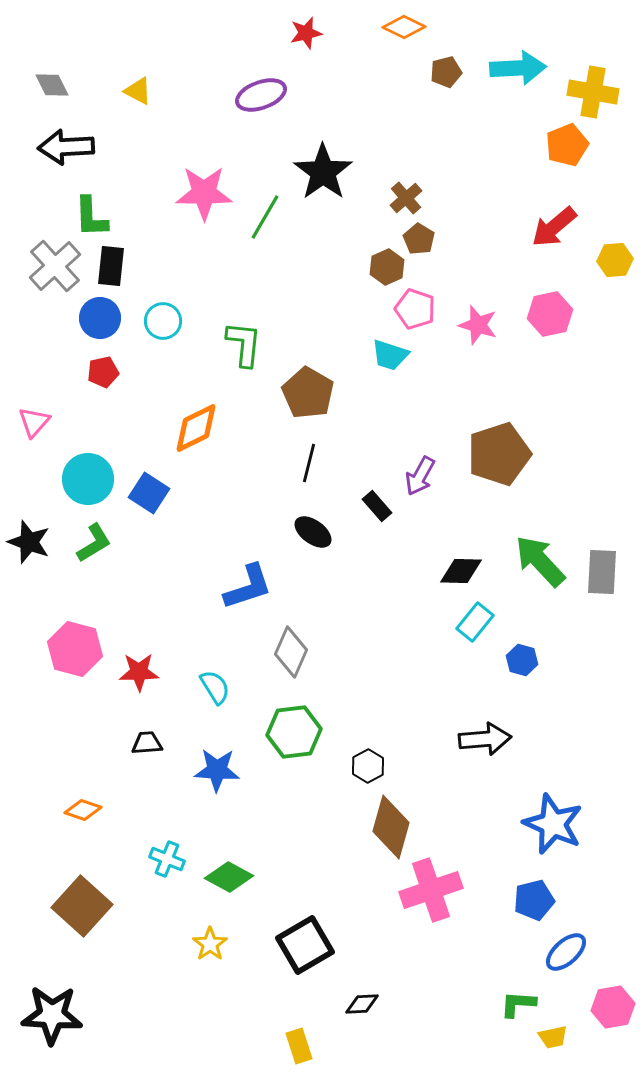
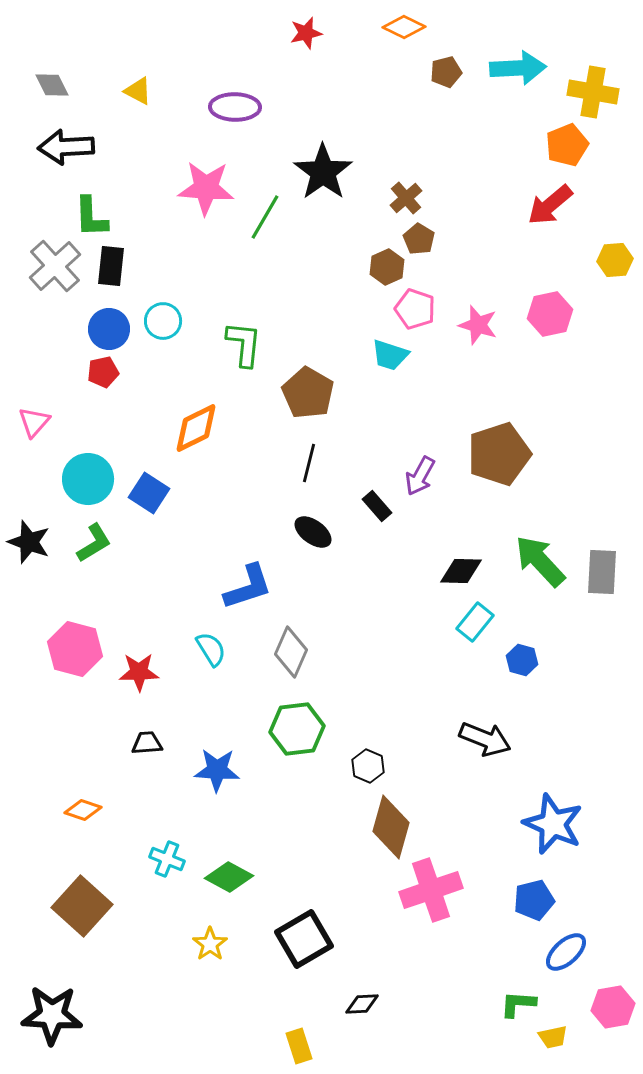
purple ellipse at (261, 95): moved 26 px left, 12 px down; rotated 21 degrees clockwise
pink star at (204, 193): moved 2 px right, 5 px up; rotated 4 degrees clockwise
red arrow at (554, 227): moved 4 px left, 22 px up
blue circle at (100, 318): moved 9 px right, 11 px down
cyan semicircle at (215, 687): moved 4 px left, 38 px up
green hexagon at (294, 732): moved 3 px right, 3 px up
black arrow at (485, 739): rotated 27 degrees clockwise
black hexagon at (368, 766): rotated 8 degrees counterclockwise
black square at (305, 945): moved 1 px left, 6 px up
